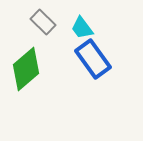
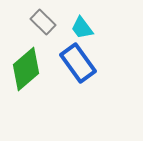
blue rectangle: moved 15 px left, 4 px down
